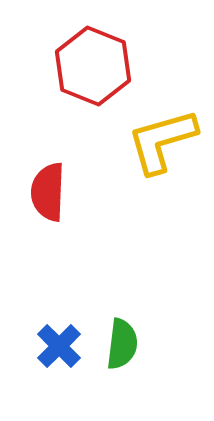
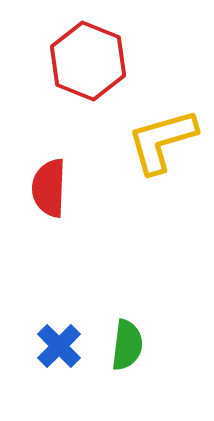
red hexagon: moved 5 px left, 5 px up
red semicircle: moved 1 px right, 4 px up
green semicircle: moved 5 px right, 1 px down
